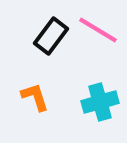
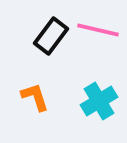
pink line: rotated 18 degrees counterclockwise
cyan cross: moved 1 px left, 1 px up; rotated 15 degrees counterclockwise
